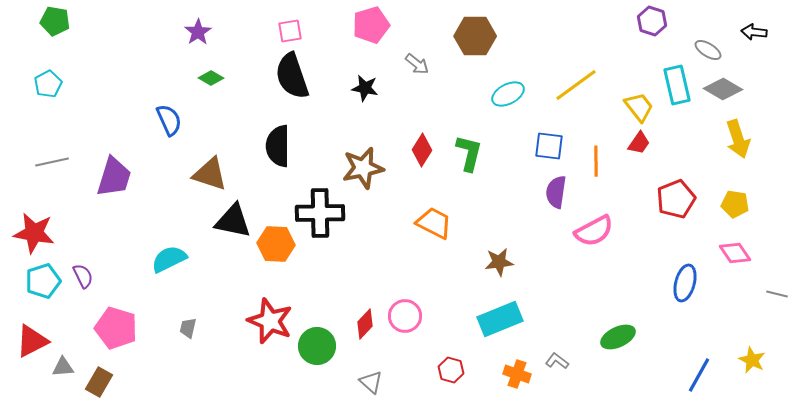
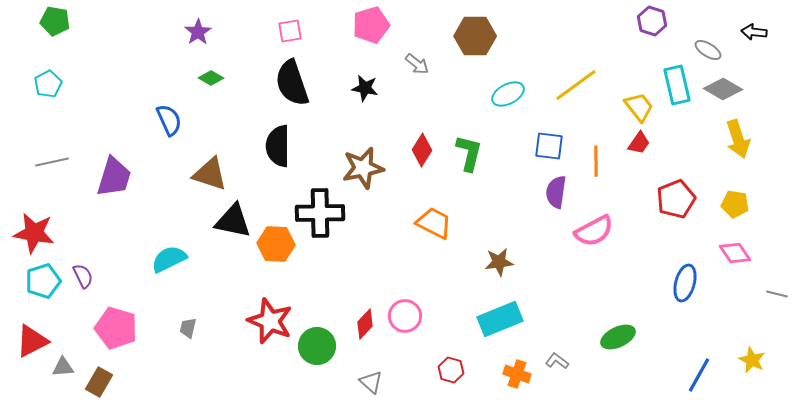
black semicircle at (292, 76): moved 7 px down
